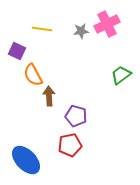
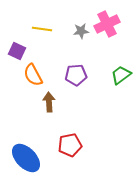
brown arrow: moved 6 px down
purple pentagon: moved 41 px up; rotated 20 degrees counterclockwise
blue ellipse: moved 2 px up
